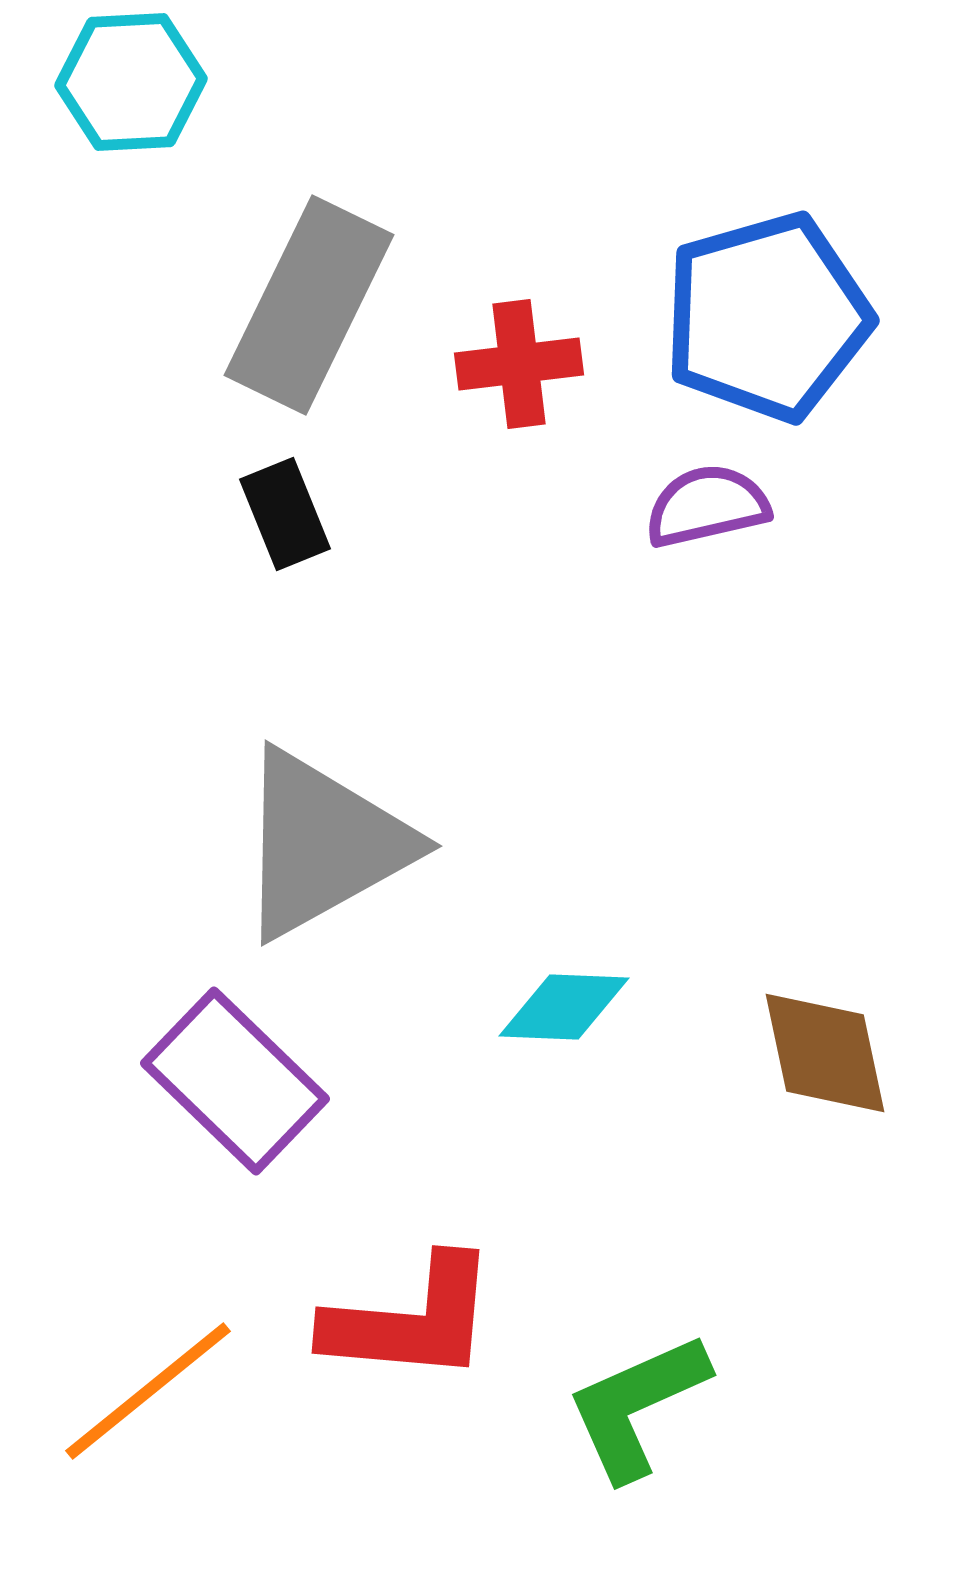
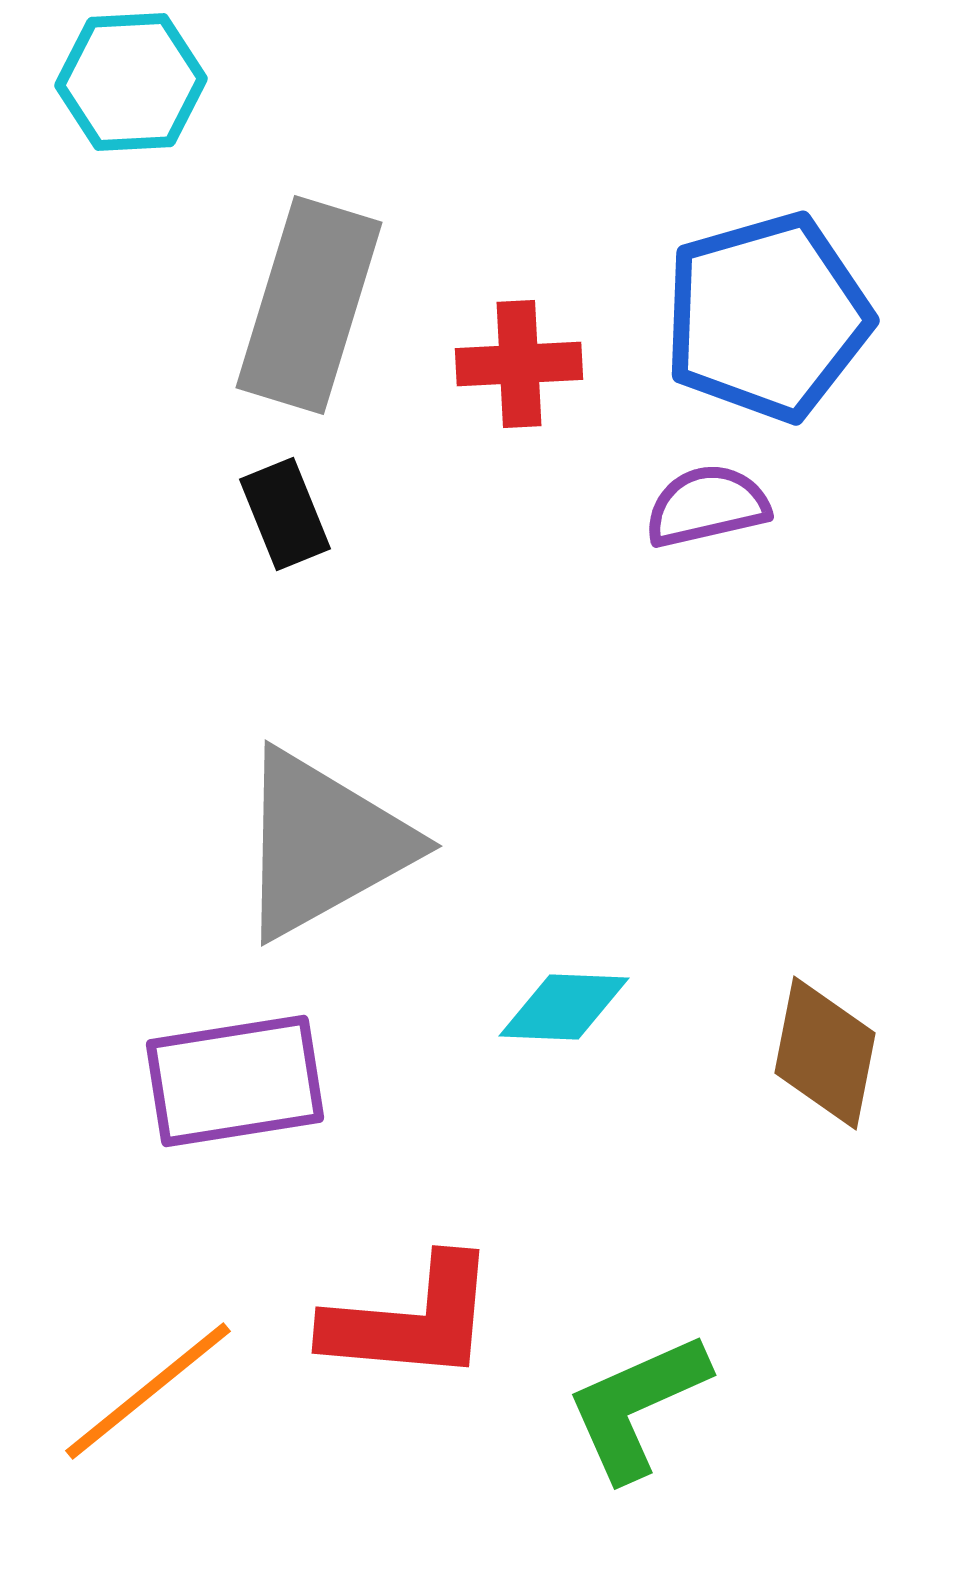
gray rectangle: rotated 9 degrees counterclockwise
red cross: rotated 4 degrees clockwise
brown diamond: rotated 23 degrees clockwise
purple rectangle: rotated 53 degrees counterclockwise
